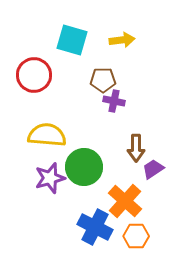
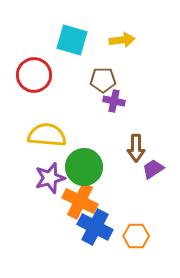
orange cross: moved 45 px left; rotated 16 degrees counterclockwise
